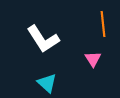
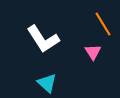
orange line: rotated 25 degrees counterclockwise
pink triangle: moved 7 px up
